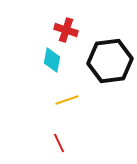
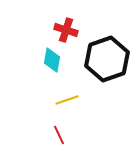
black hexagon: moved 3 px left, 2 px up; rotated 12 degrees counterclockwise
red line: moved 8 px up
